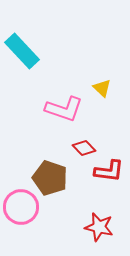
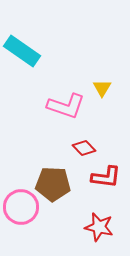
cyan rectangle: rotated 12 degrees counterclockwise
yellow triangle: rotated 18 degrees clockwise
pink L-shape: moved 2 px right, 3 px up
red L-shape: moved 3 px left, 6 px down
brown pentagon: moved 3 px right, 6 px down; rotated 16 degrees counterclockwise
